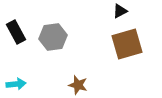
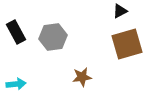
brown star: moved 4 px right, 8 px up; rotated 24 degrees counterclockwise
